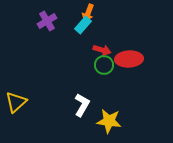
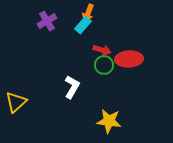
white L-shape: moved 10 px left, 18 px up
